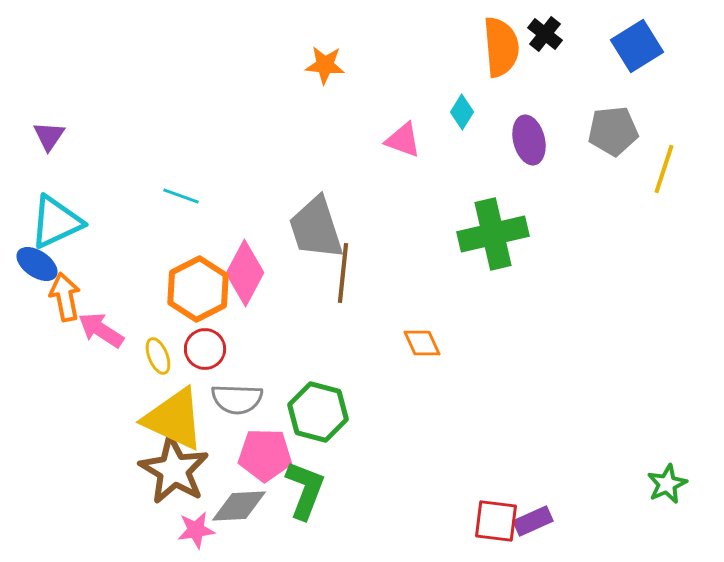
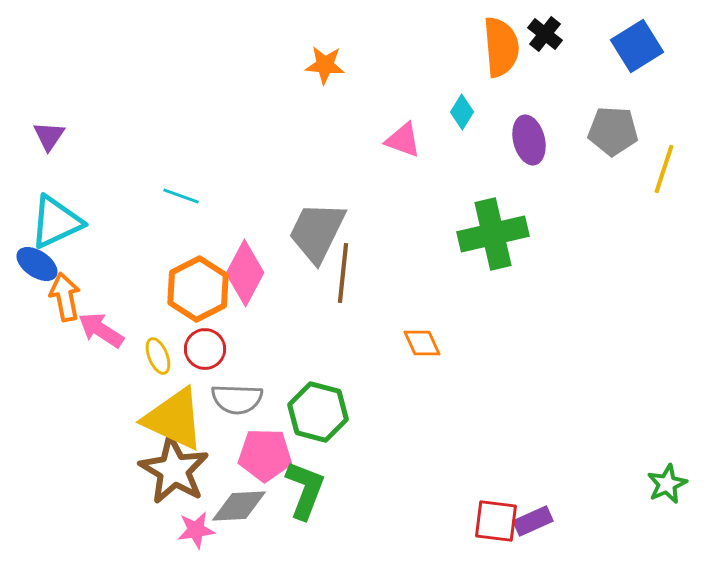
gray pentagon: rotated 9 degrees clockwise
gray trapezoid: moved 1 px right, 4 px down; rotated 44 degrees clockwise
